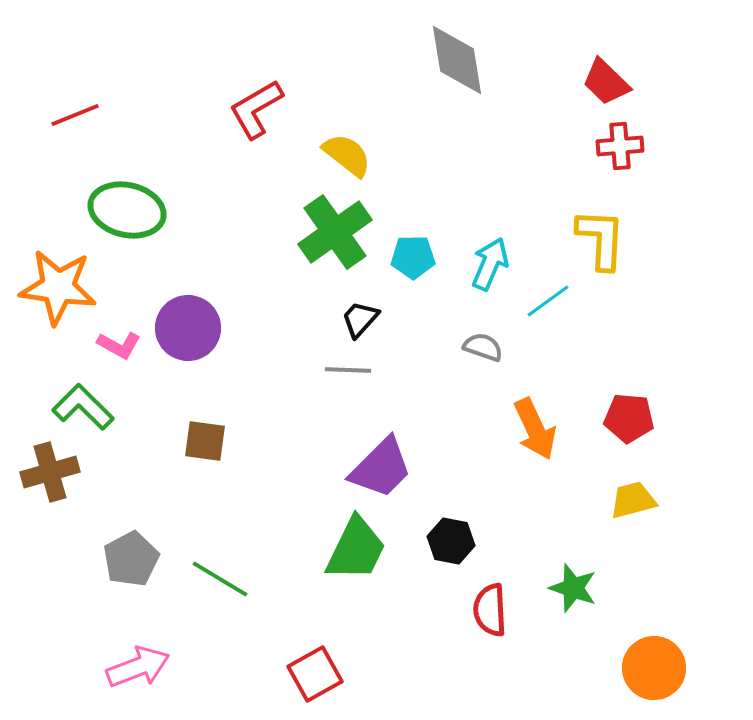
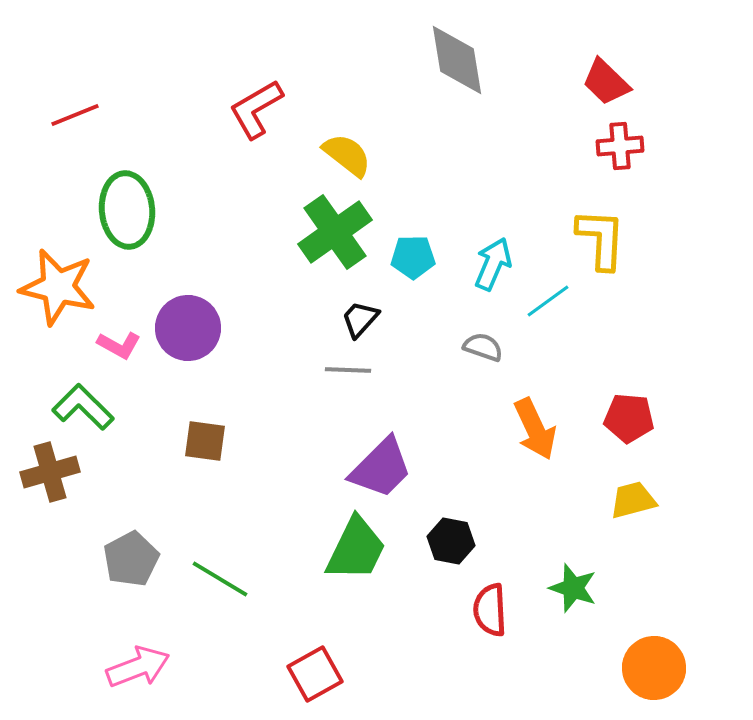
green ellipse: rotated 72 degrees clockwise
cyan arrow: moved 3 px right
orange star: rotated 6 degrees clockwise
